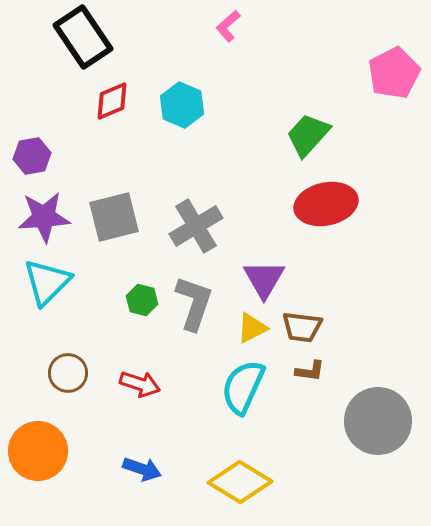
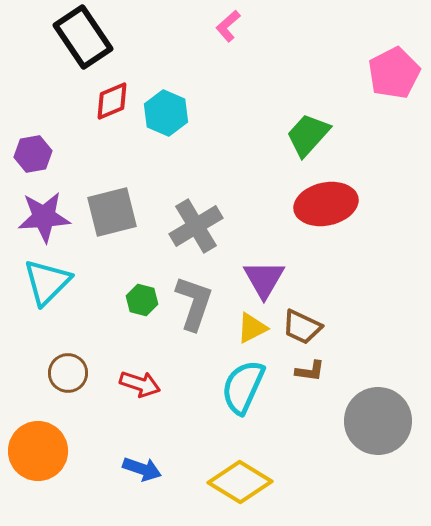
cyan hexagon: moved 16 px left, 8 px down
purple hexagon: moved 1 px right, 2 px up
gray square: moved 2 px left, 5 px up
brown trapezoid: rotated 18 degrees clockwise
